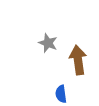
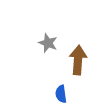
brown arrow: rotated 12 degrees clockwise
